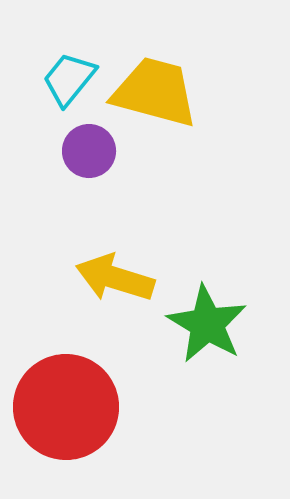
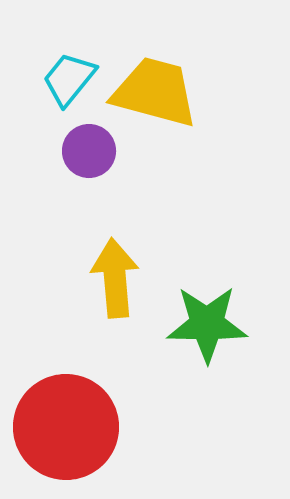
yellow arrow: rotated 68 degrees clockwise
green star: rotated 30 degrees counterclockwise
red circle: moved 20 px down
